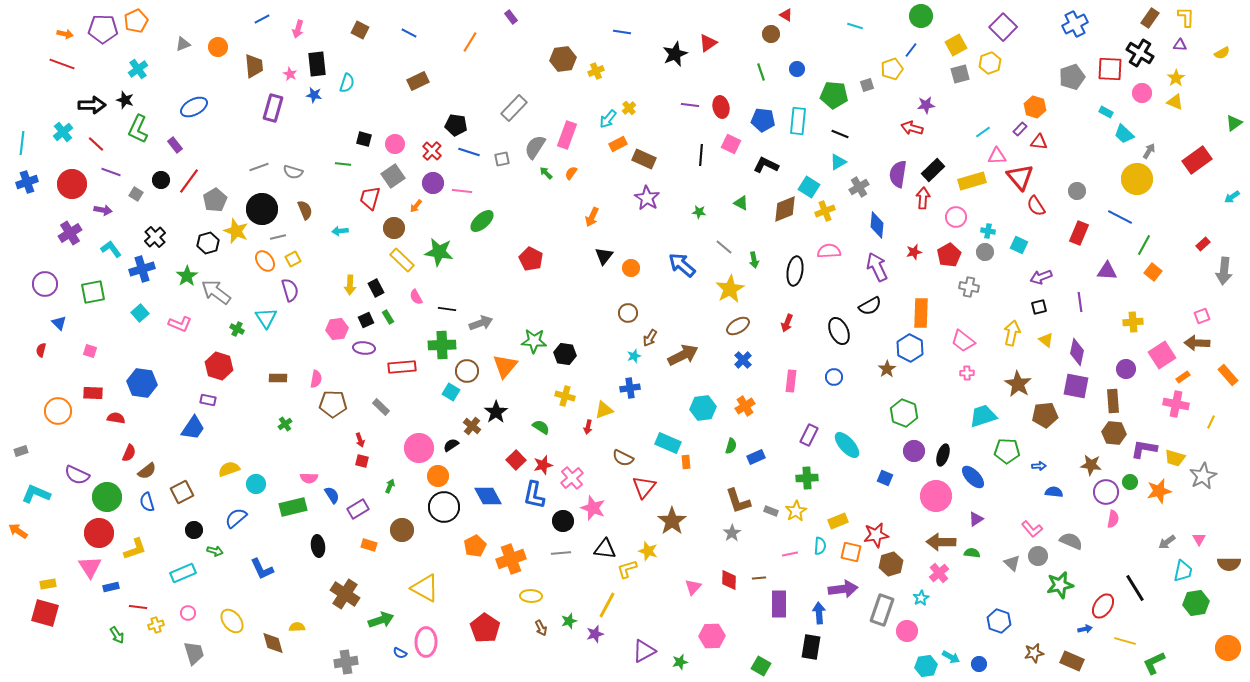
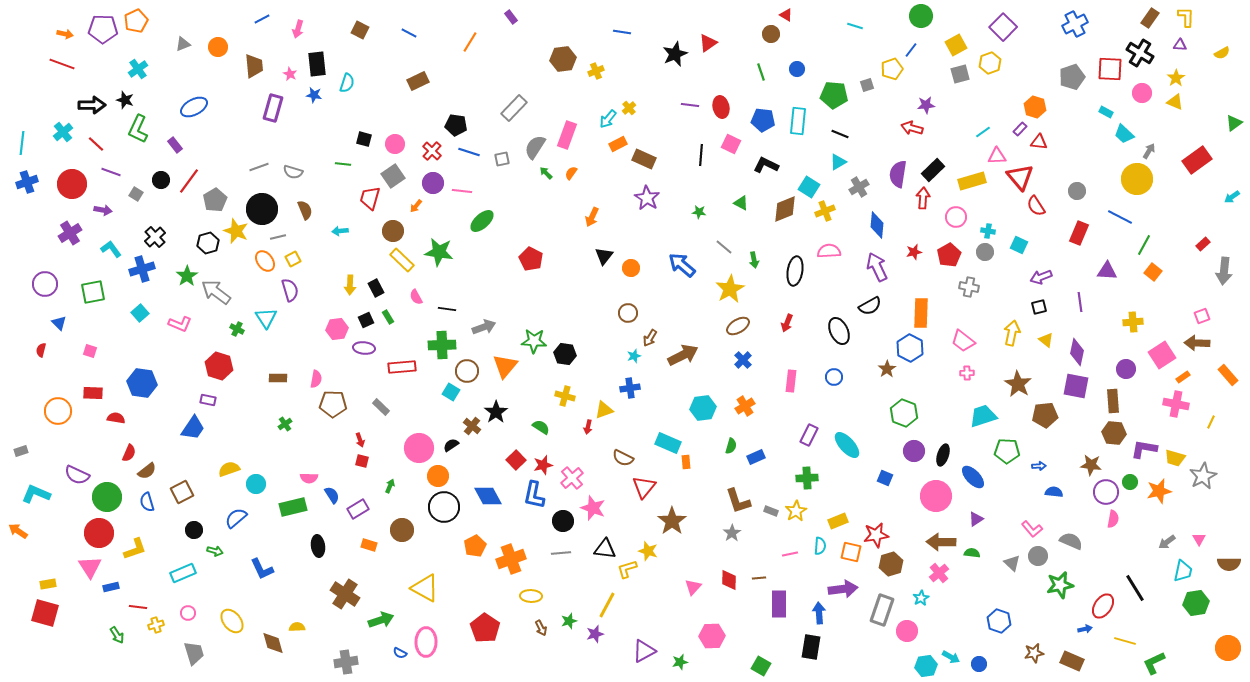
brown circle at (394, 228): moved 1 px left, 3 px down
gray arrow at (481, 323): moved 3 px right, 4 px down
